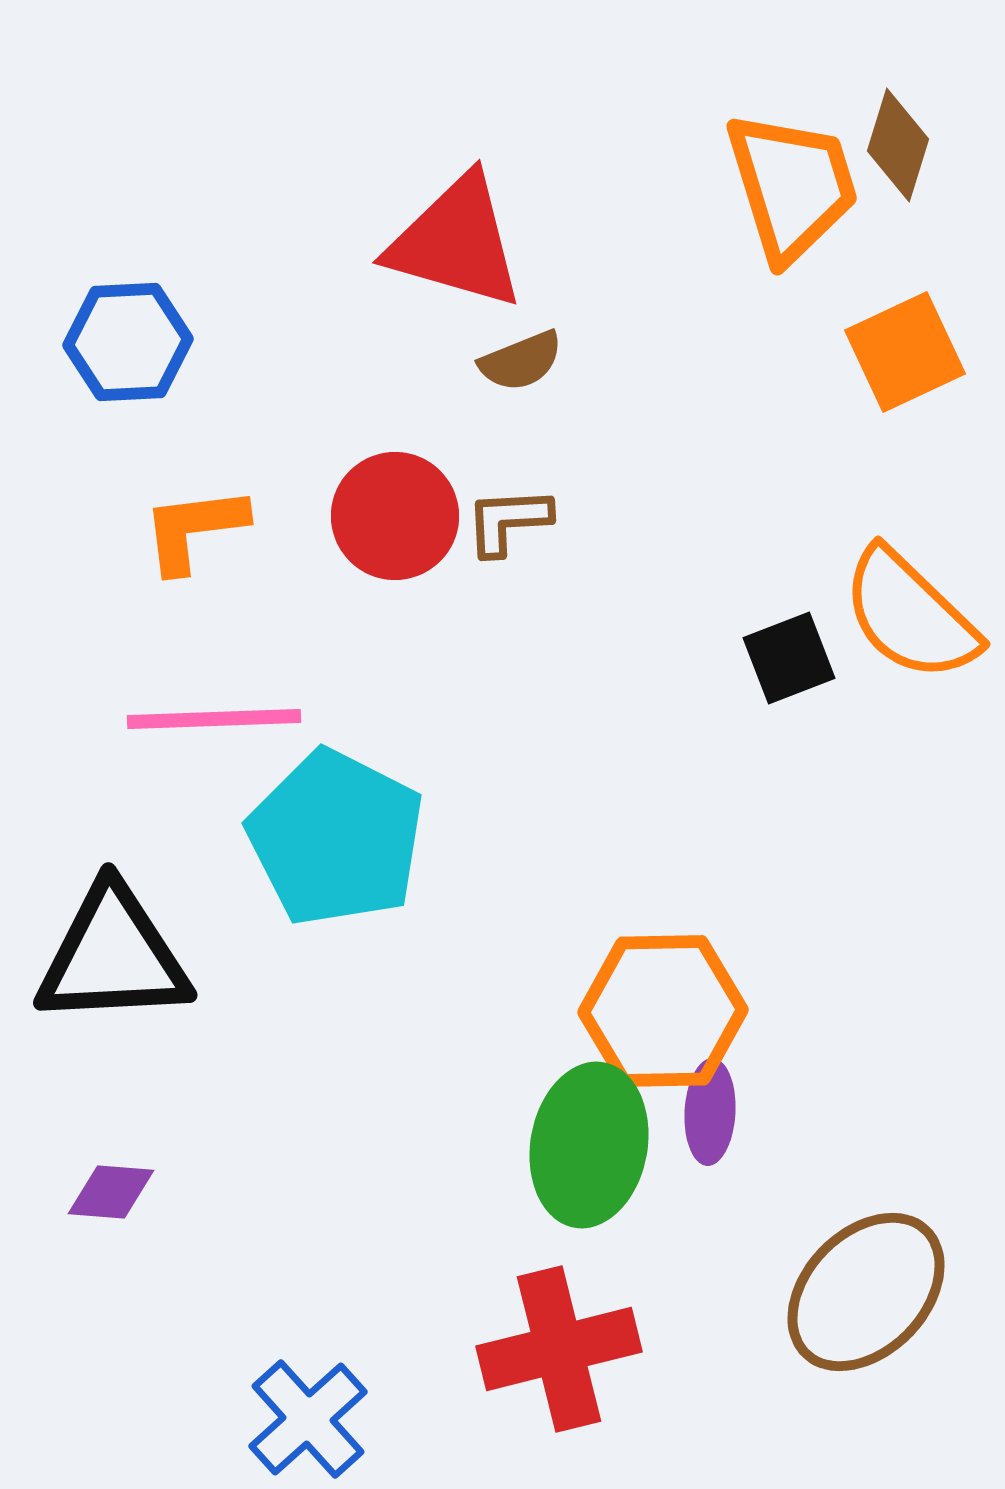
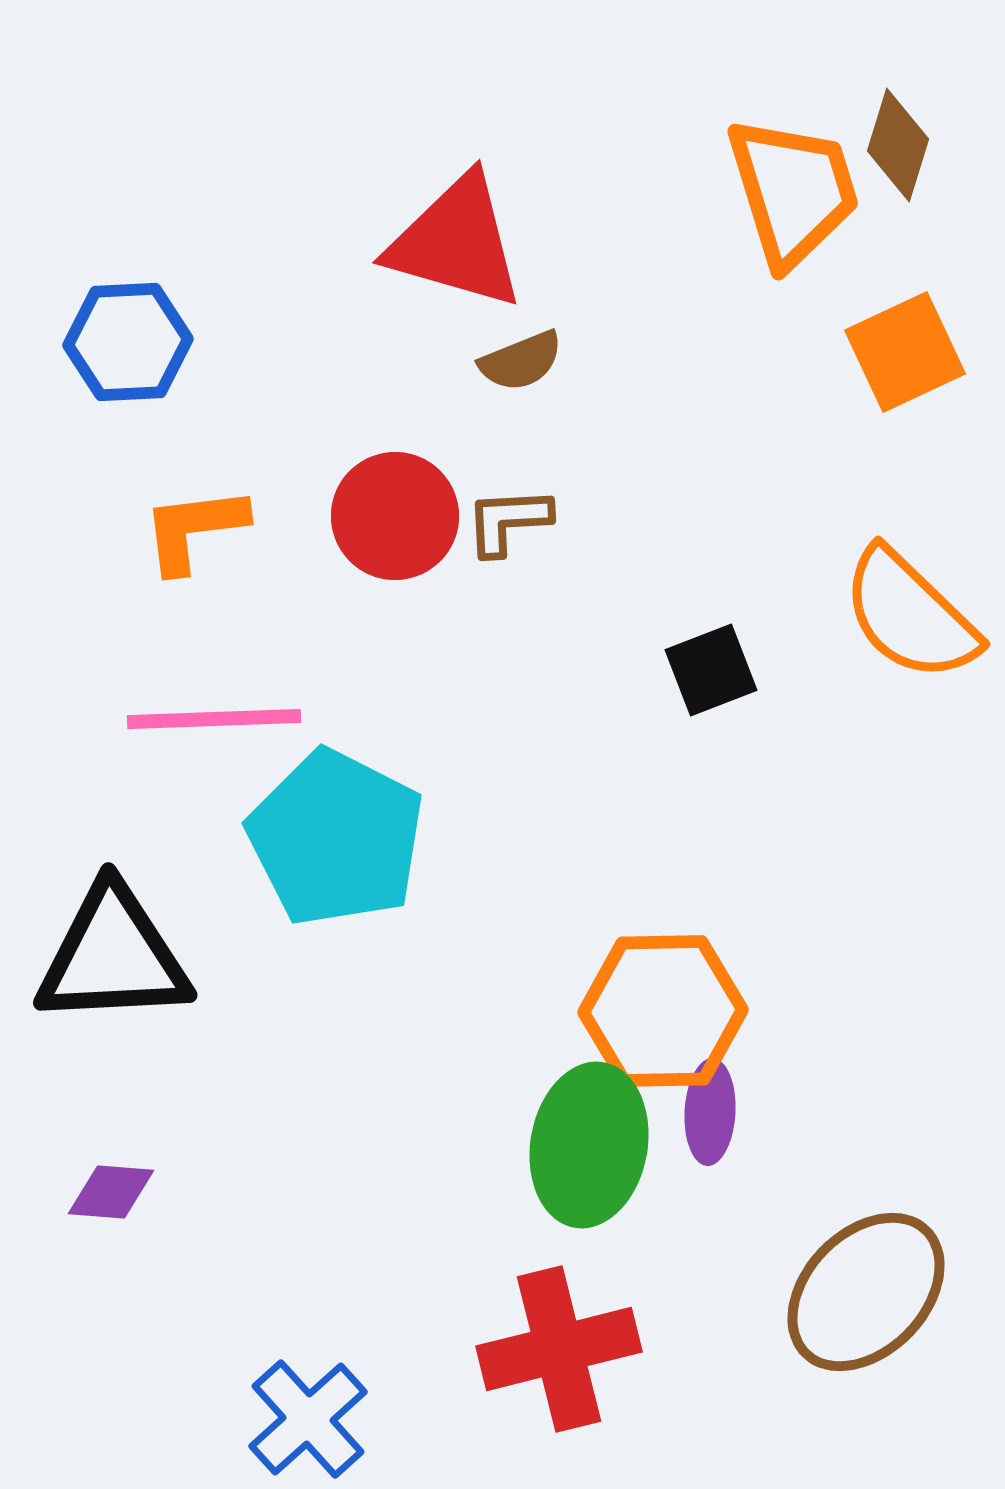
orange trapezoid: moved 1 px right, 5 px down
black square: moved 78 px left, 12 px down
